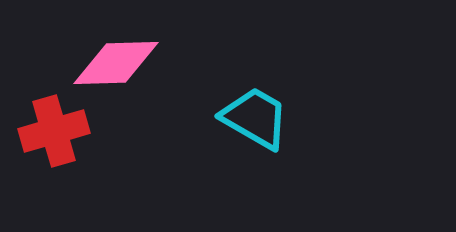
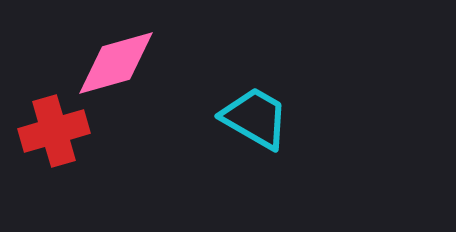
pink diamond: rotated 14 degrees counterclockwise
